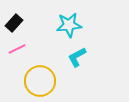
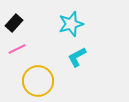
cyan star: moved 2 px right, 1 px up; rotated 10 degrees counterclockwise
yellow circle: moved 2 px left
